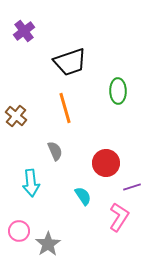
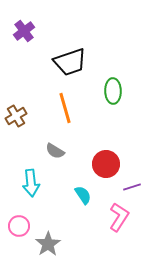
green ellipse: moved 5 px left
brown cross: rotated 20 degrees clockwise
gray semicircle: rotated 144 degrees clockwise
red circle: moved 1 px down
cyan semicircle: moved 1 px up
pink circle: moved 5 px up
